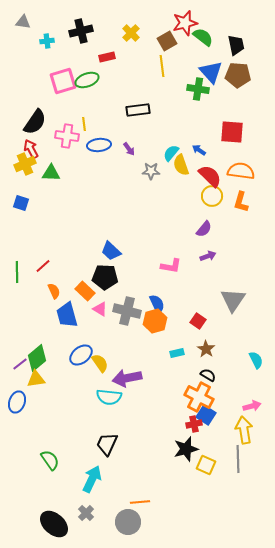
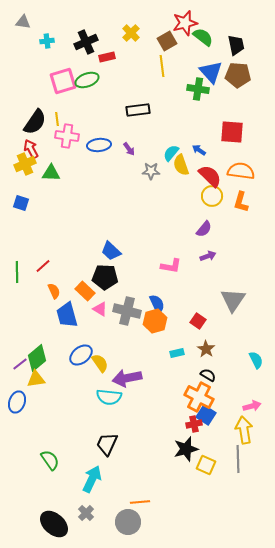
black cross at (81, 31): moved 5 px right, 11 px down; rotated 10 degrees counterclockwise
yellow line at (84, 124): moved 27 px left, 5 px up
